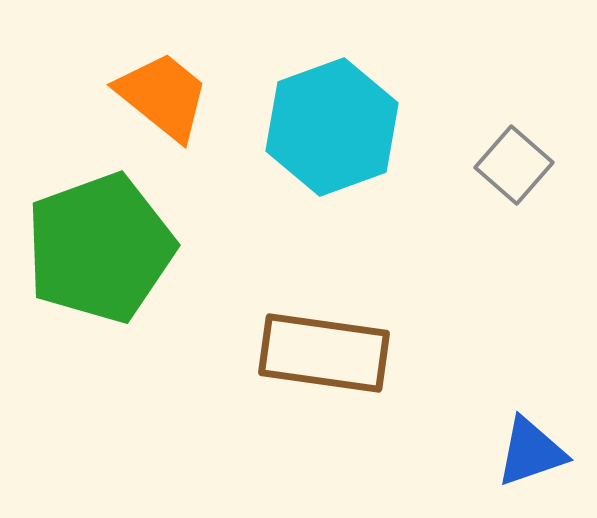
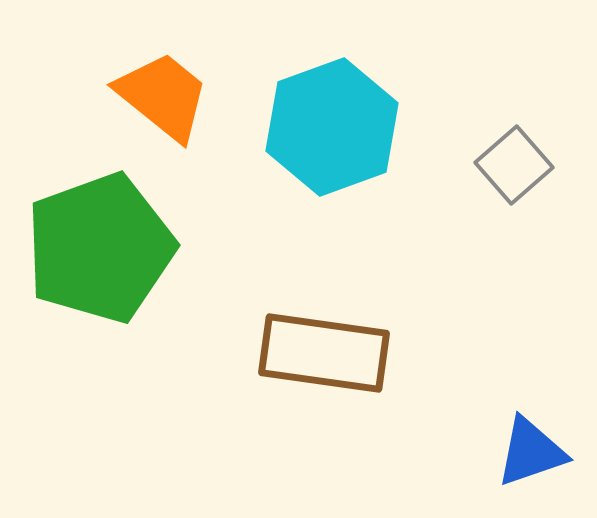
gray square: rotated 8 degrees clockwise
